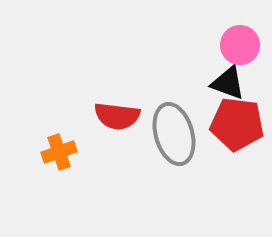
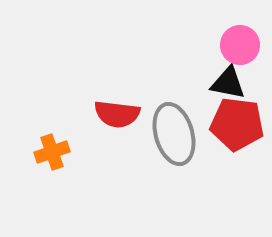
black triangle: rotated 9 degrees counterclockwise
red semicircle: moved 2 px up
orange cross: moved 7 px left
